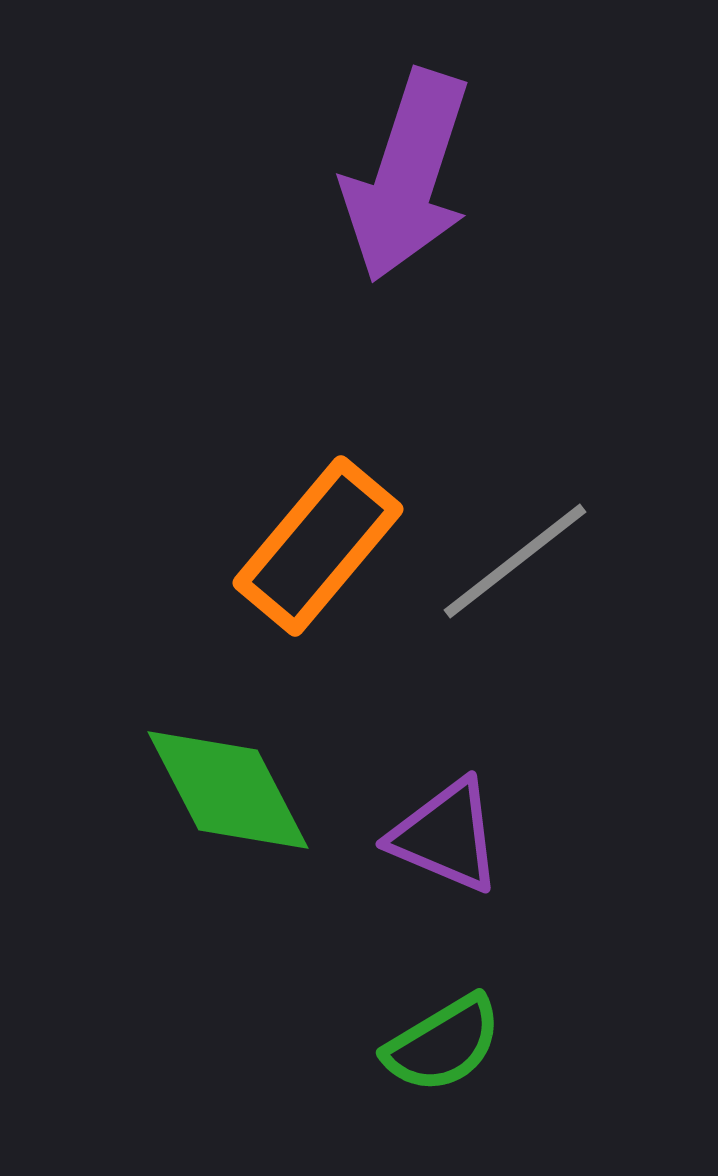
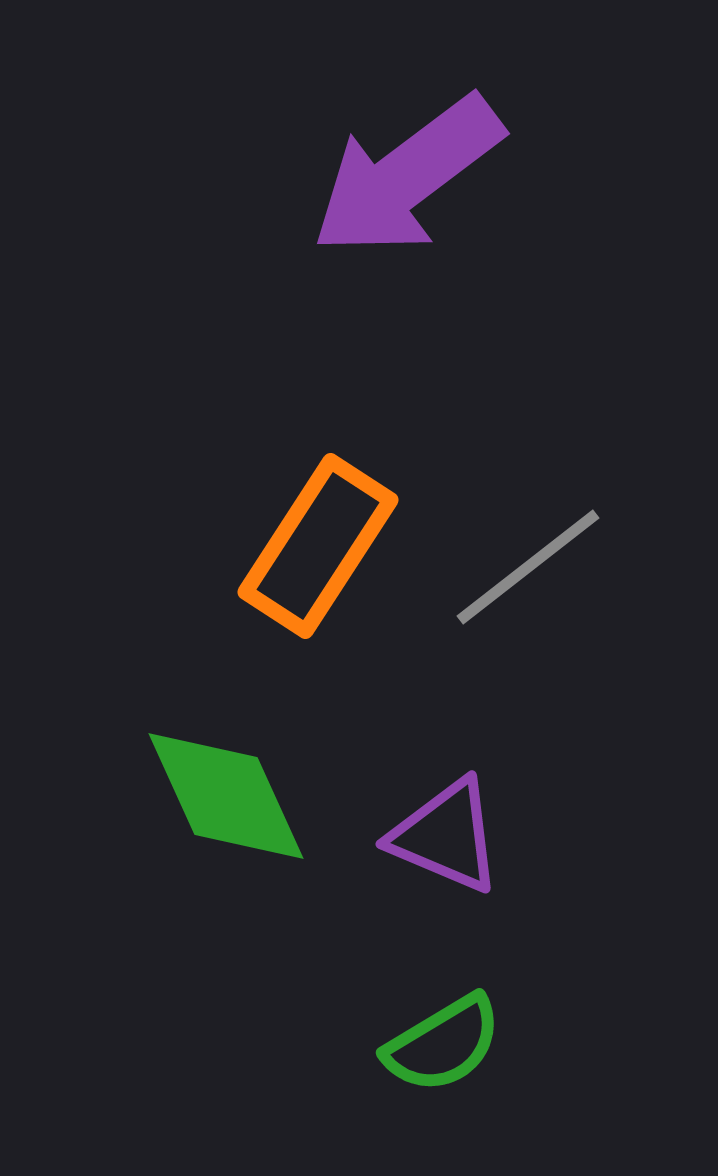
purple arrow: rotated 35 degrees clockwise
orange rectangle: rotated 7 degrees counterclockwise
gray line: moved 13 px right, 6 px down
green diamond: moved 2 px left, 6 px down; rotated 3 degrees clockwise
